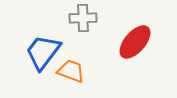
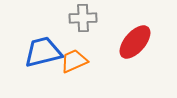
blue trapezoid: rotated 39 degrees clockwise
orange trapezoid: moved 3 px right, 10 px up; rotated 44 degrees counterclockwise
